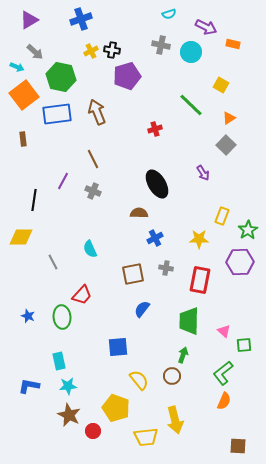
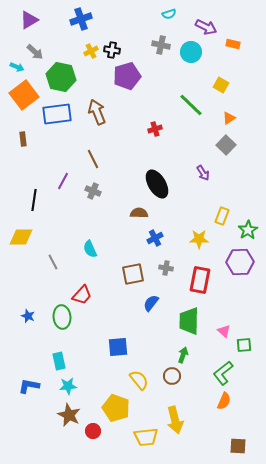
blue semicircle at (142, 309): moved 9 px right, 6 px up
